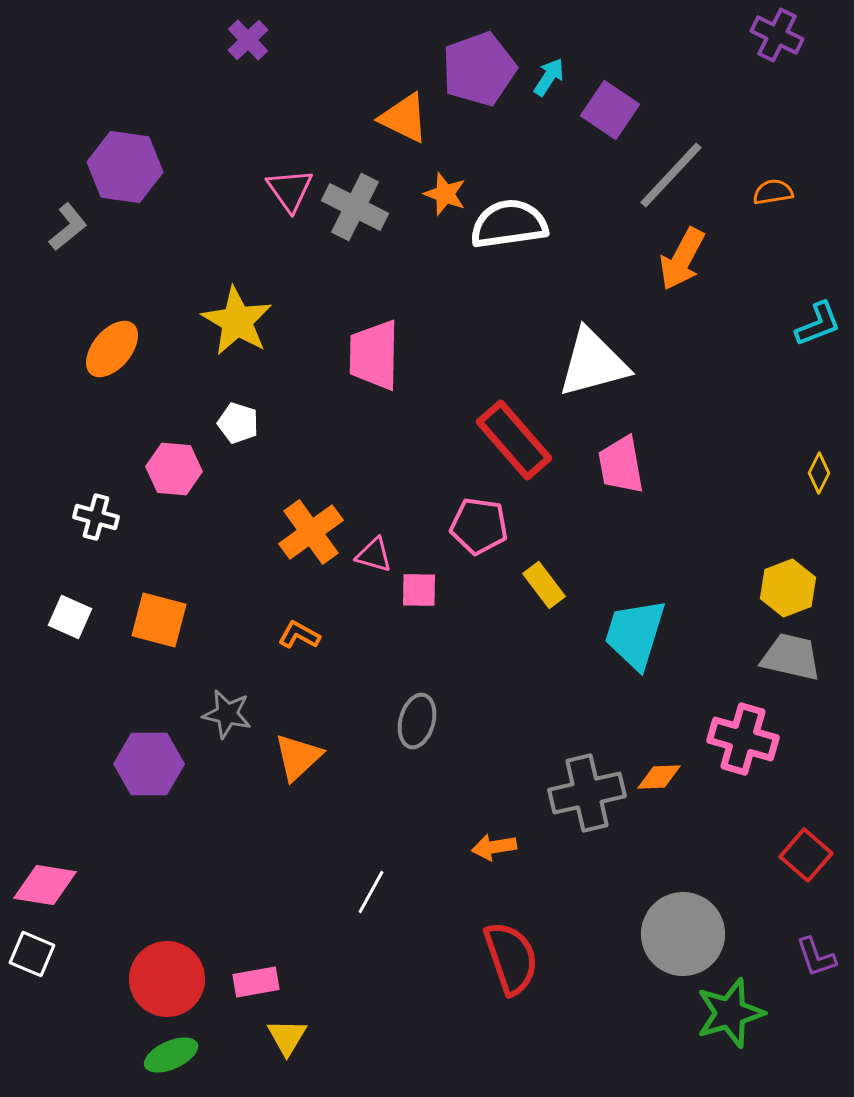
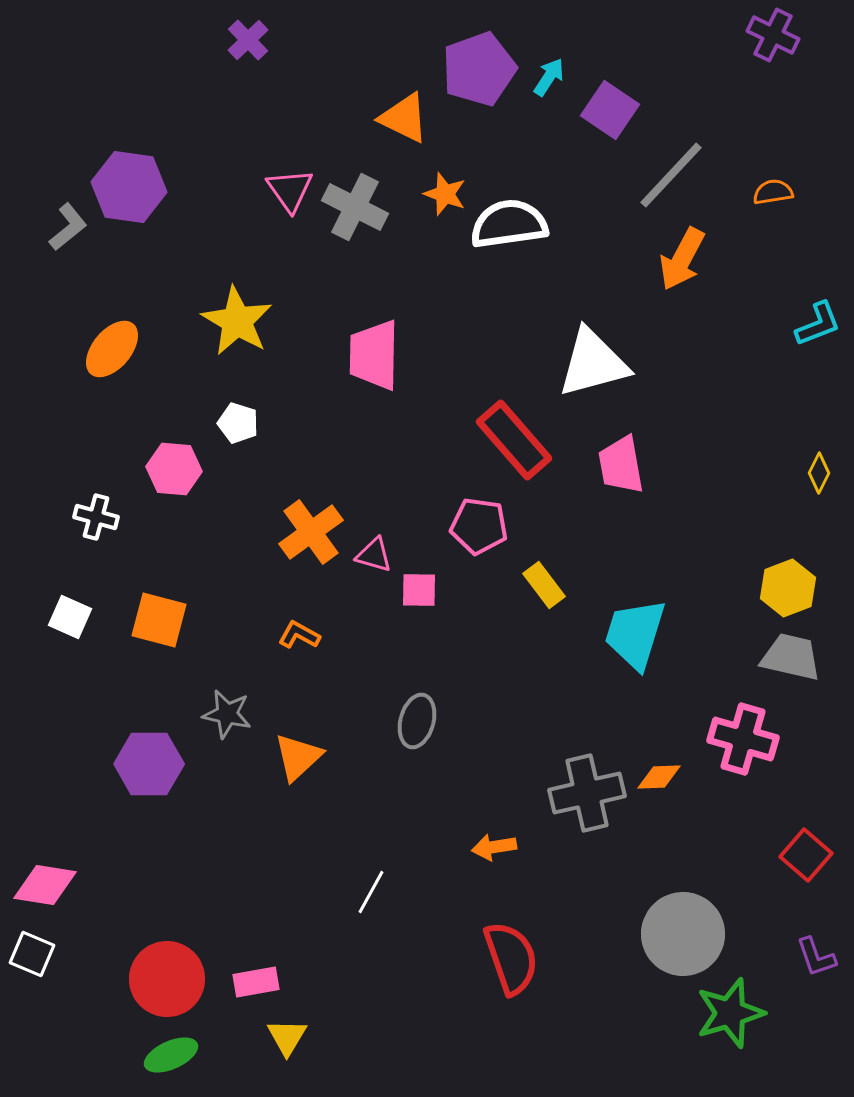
purple cross at (777, 35): moved 4 px left
purple hexagon at (125, 167): moved 4 px right, 20 px down
